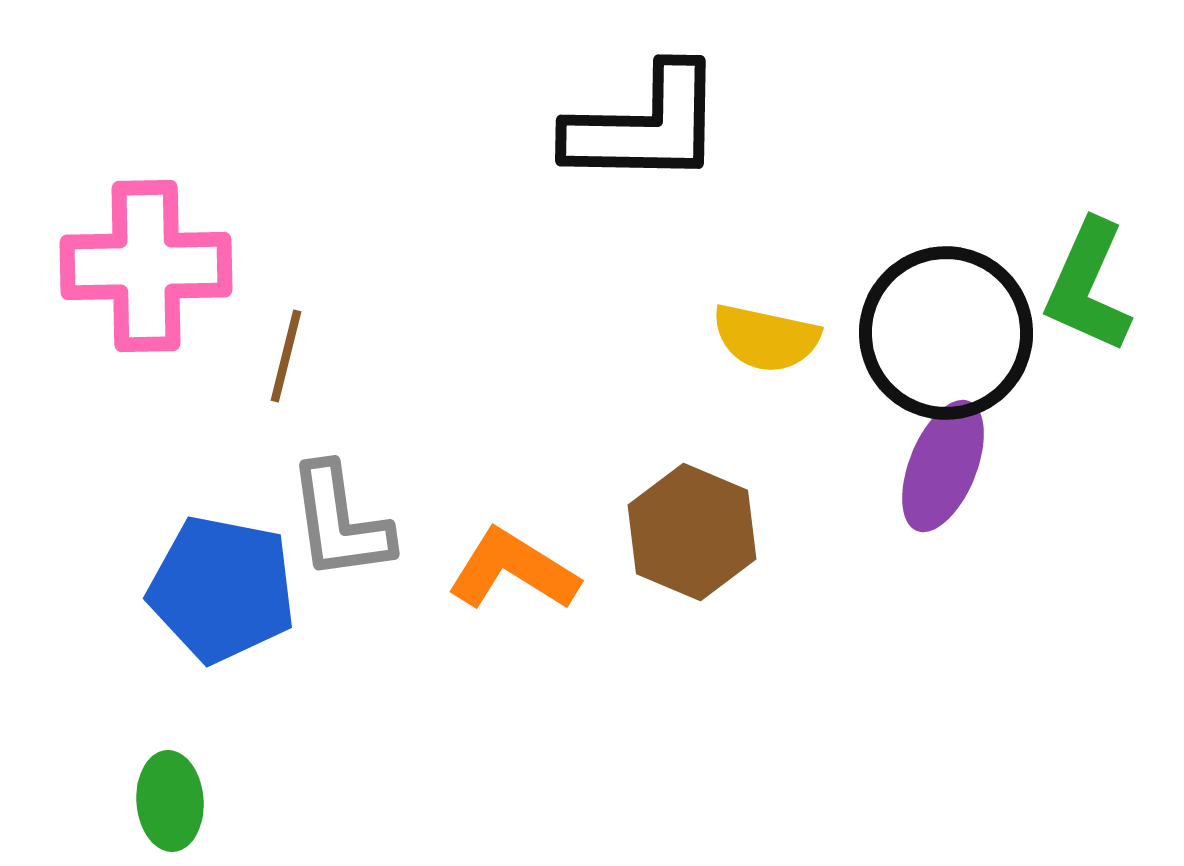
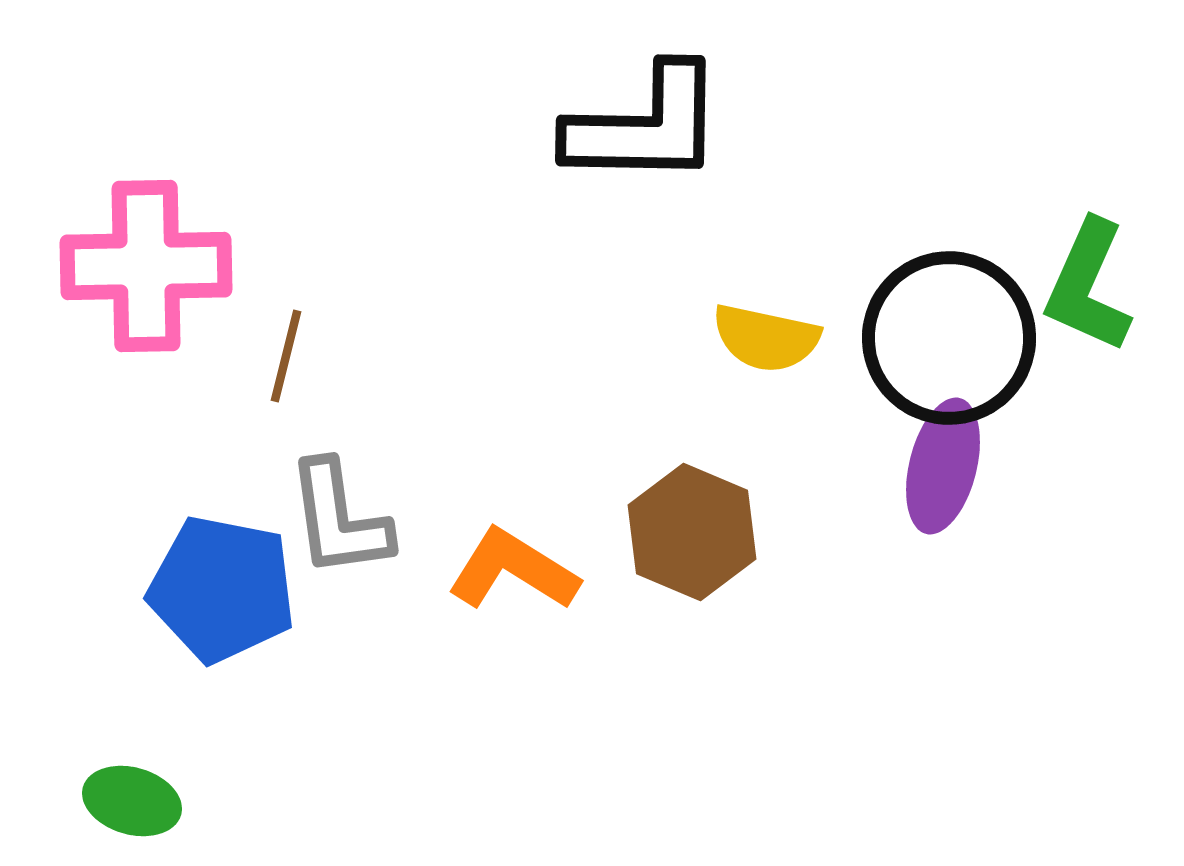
black circle: moved 3 px right, 5 px down
purple ellipse: rotated 8 degrees counterclockwise
gray L-shape: moved 1 px left, 3 px up
green ellipse: moved 38 px left; rotated 70 degrees counterclockwise
